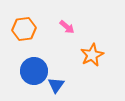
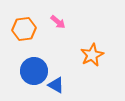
pink arrow: moved 9 px left, 5 px up
blue triangle: rotated 36 degrees counterclockwise
